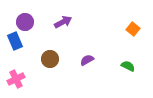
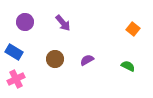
purple arrow: moved 1 px down; rotated 78 degrees clockwise
blue rectangle: moved 1 px left, 11 px down; rotated 36 degrees counterclockwise
brown circle: moved 5 px right
